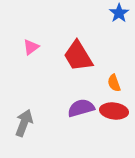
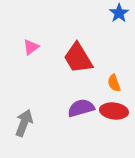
red trapezoid: moved 2 px down
